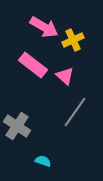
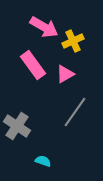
yellow cross: moved 1 px down
pink rectangle: rotated 16 degrees clockwise
pink triangle: moved 2 px up; rotated 48 degrees clockwise
